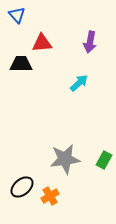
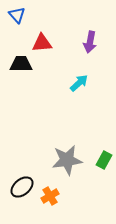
gray star: moved 2 px right, 1 px down
